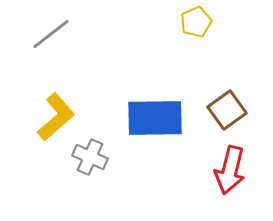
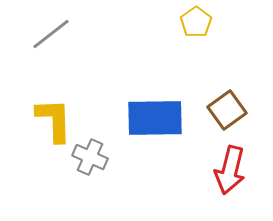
yellow pentagon: rotated 12 degrees counterclockwise
yellow L-shape: moved 2 px left, 3 px down; rotated 51 degrees counterclockwise
